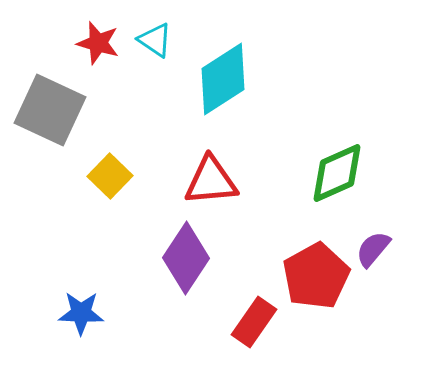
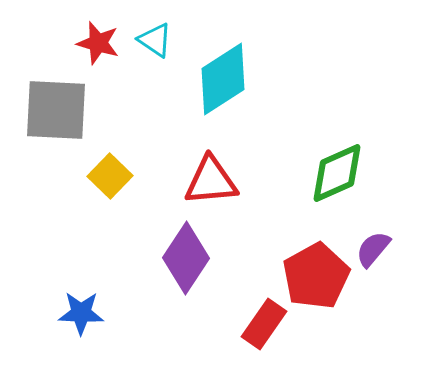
gray square: moved 6 px right; rotated 22 degrees counterclockwise
red rectangle: moved 10 px right, 2 px down
